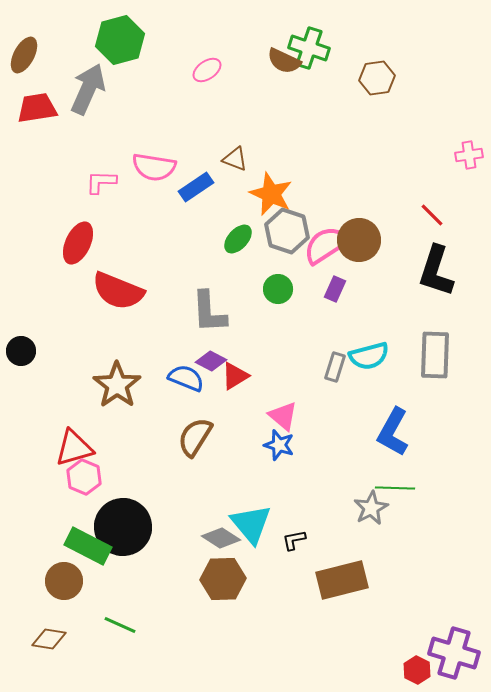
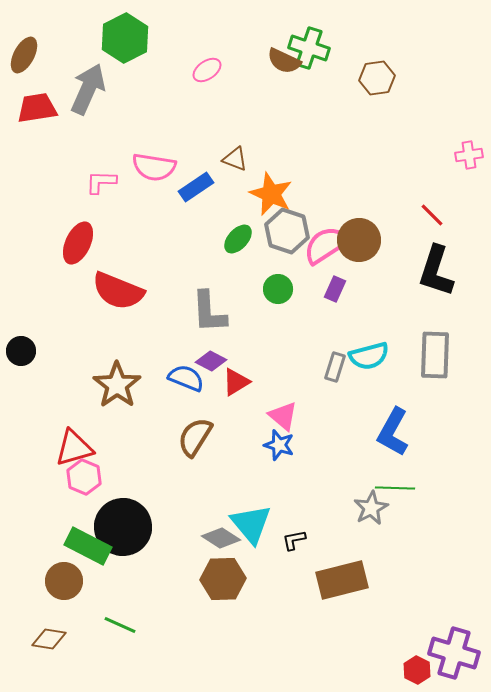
green hexagon at (120, 40): moved 5 px right, 2 px up; rotated 12 degrees counterclockwise
red triangle at (235, 376): moved 1 px right, 6 px down
